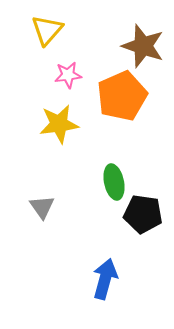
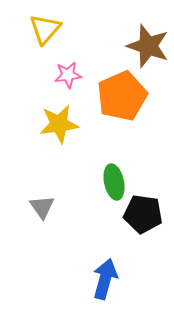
yellow triangle: moved 2 px left, 1 px up
brown star: moved 5 px right
